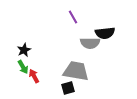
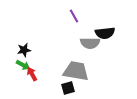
purple line: moved 1 px right, 1 px up
black star: rotated 16 degrees clockwise
green arrow: moved 2 px up; rotated 32 degrees counterclockwise
red arrow: moved 2 px left, 2 px up
